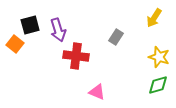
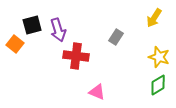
black square: moved 2 px right
green diamond: rotated 15 degrees counterclockwise
